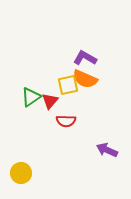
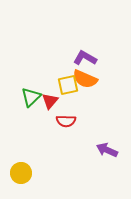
green triangle: rotated 10 degrees counterclockwise
